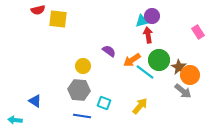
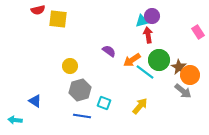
yellow circle: moved 13 px left
gray hexagon: moved 1 px right; rotated 20 degrees counterclockwise
